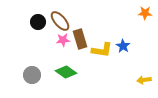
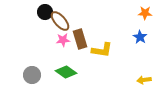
black circle: moved 7 px right, 10 px up
blue star: moved 17 px right, 9 px up
